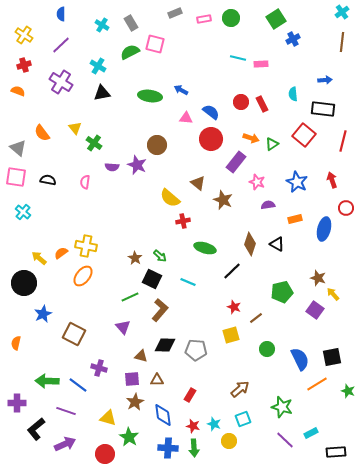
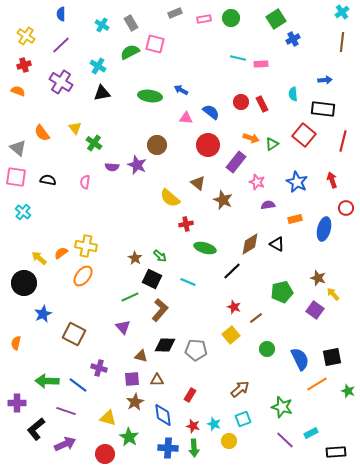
yellow cross at (24, 35): moved 2 px right, 1 px down
red circle at (211, 139): moved 3 px left, 6 px down
red cross at (183, 221): moved 3 px right, 3 px down
brown diamond at (250, 244): rotated 40 degrees clockwise
yellow square at (231, 335): rotated 24 degrees counterclockwise
